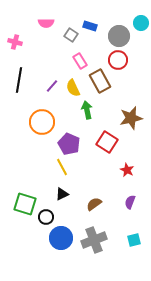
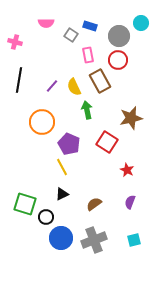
pink rectangle: moved 8 px right, 6 px up; rotated 21 degrees clockwise
yellow semicircle: moved 1 px right, 1 px up
